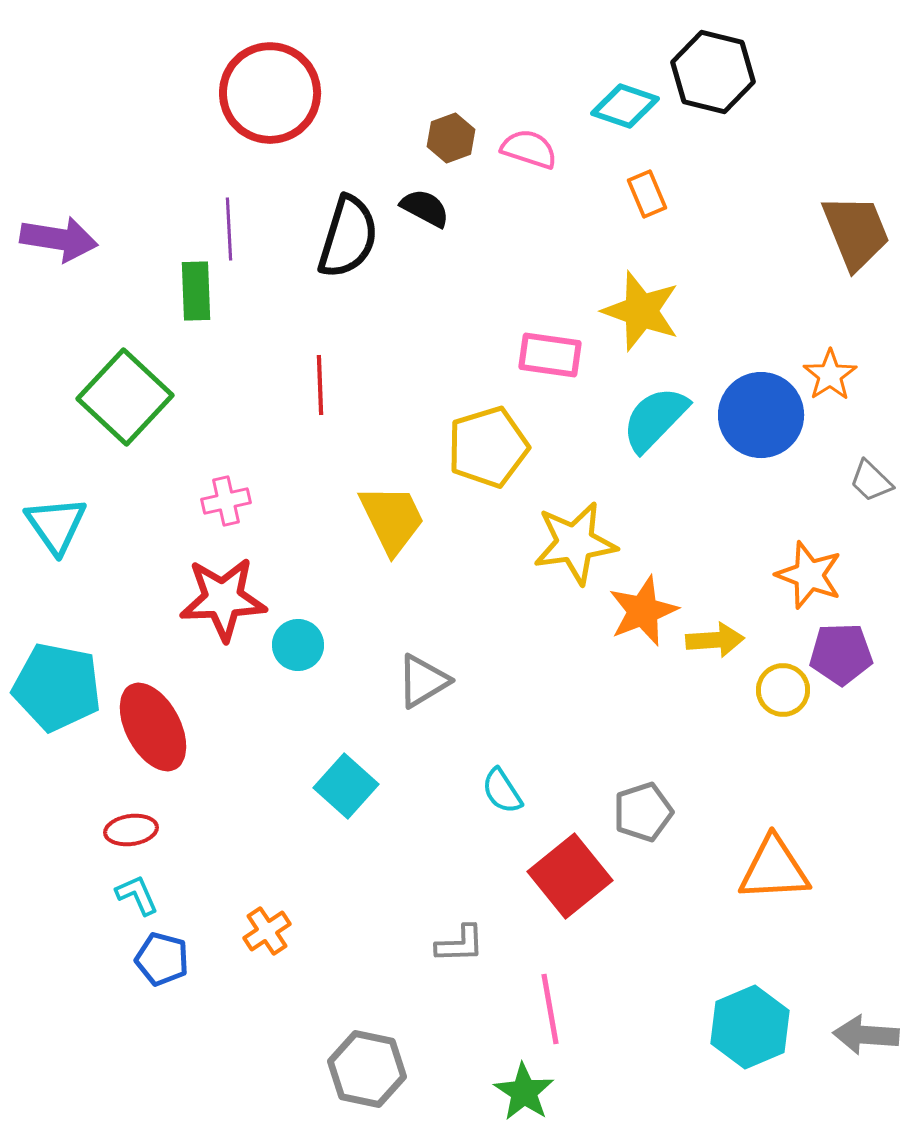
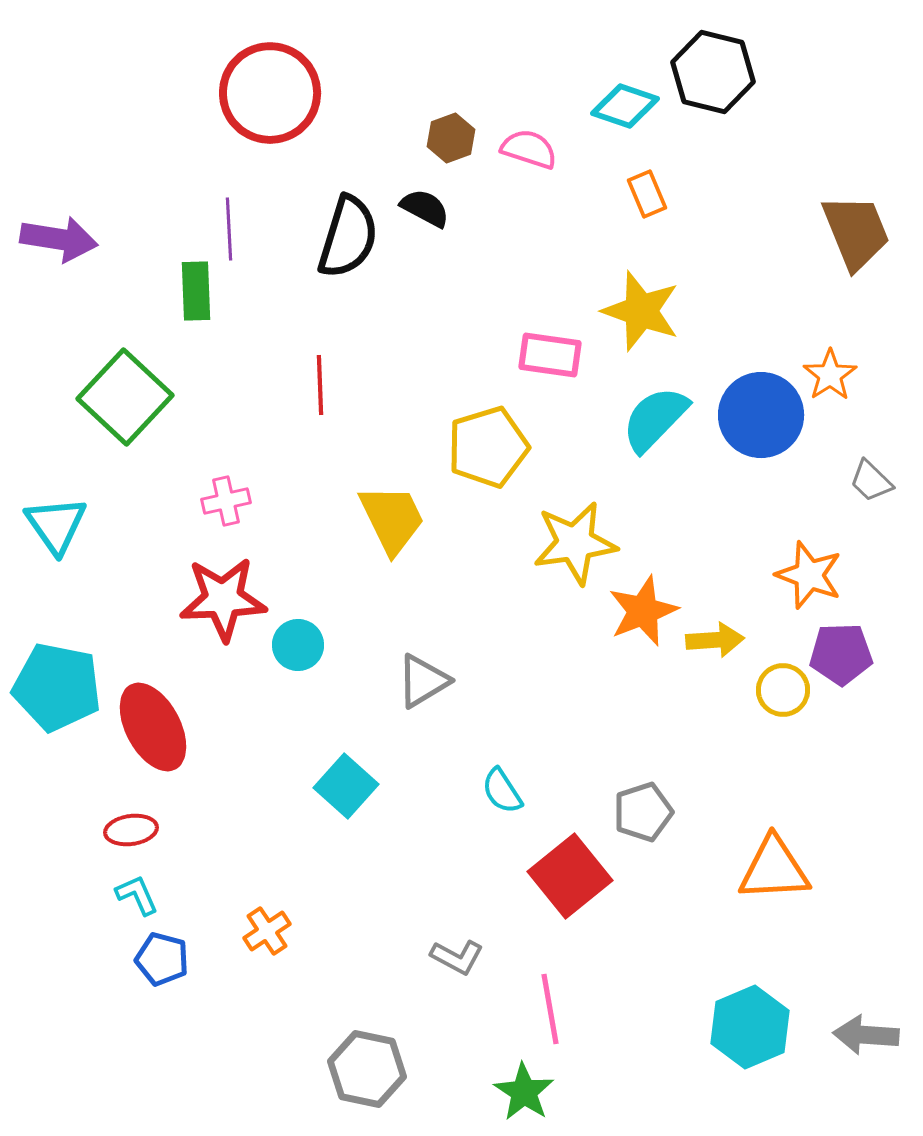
gray L-shape at (460, 944): moved 3 px left, 13 px down; rotated 30 degrees clockwise
